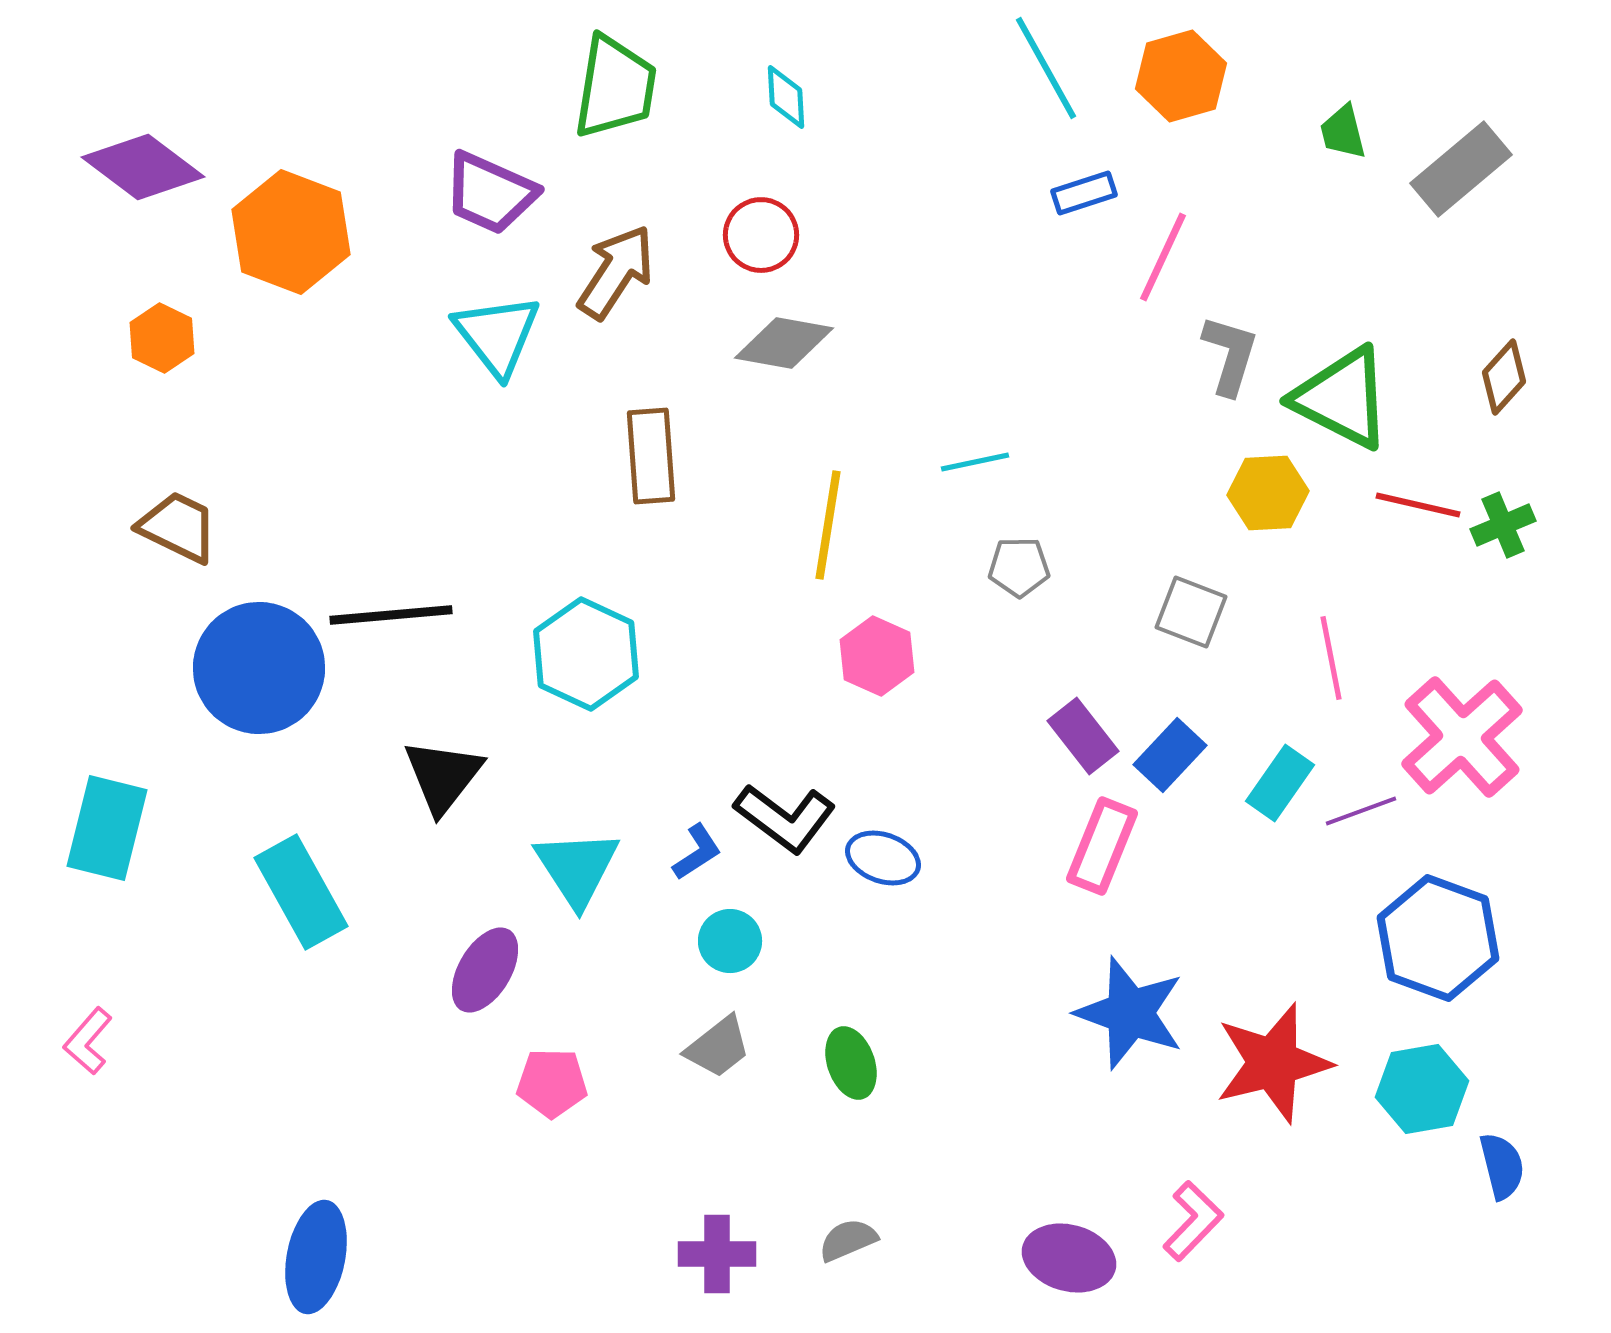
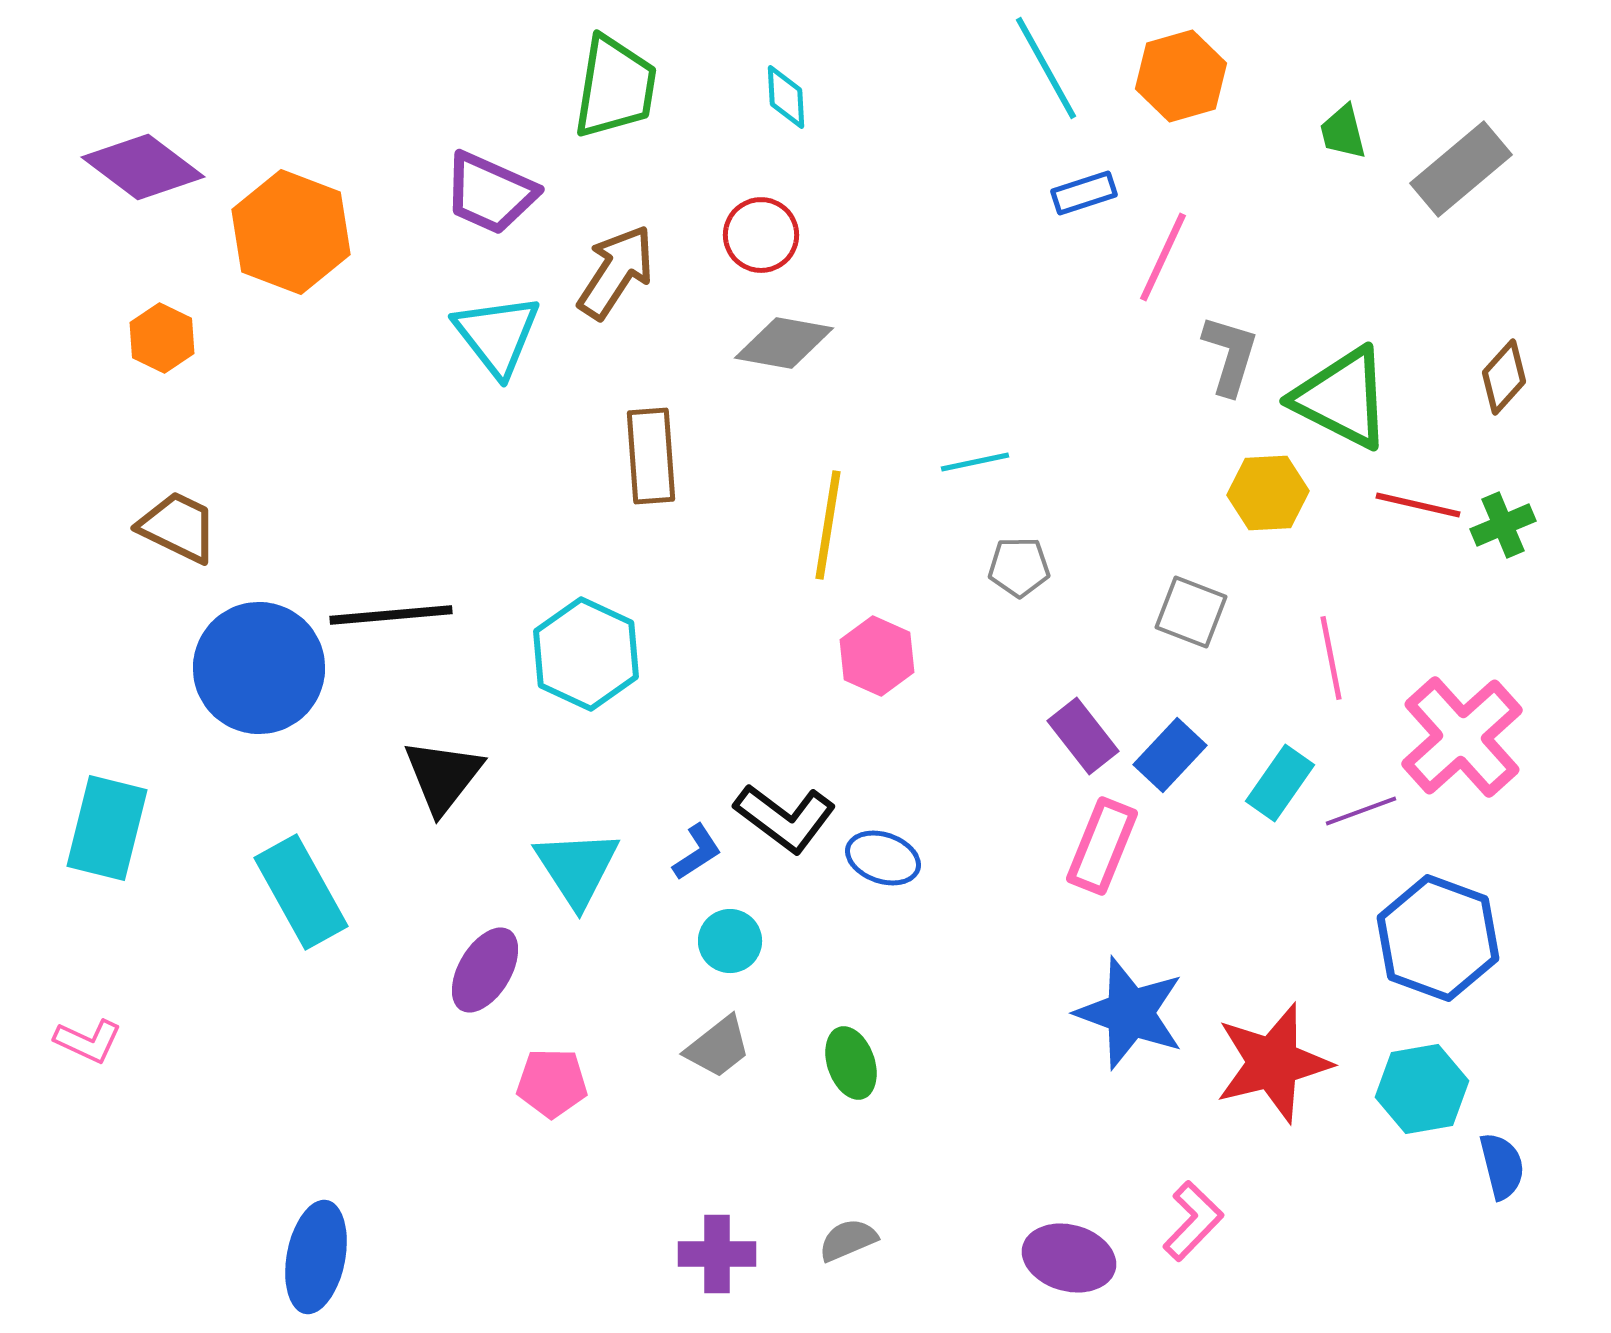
pink L-shape at (88, 1041): rotated 106 degrees counterclockwise
